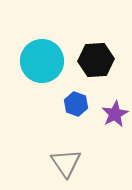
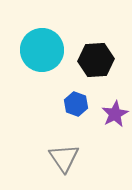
cyan circle: moved 11 px up
gray triangle: moved 2 px left, 5 px up
